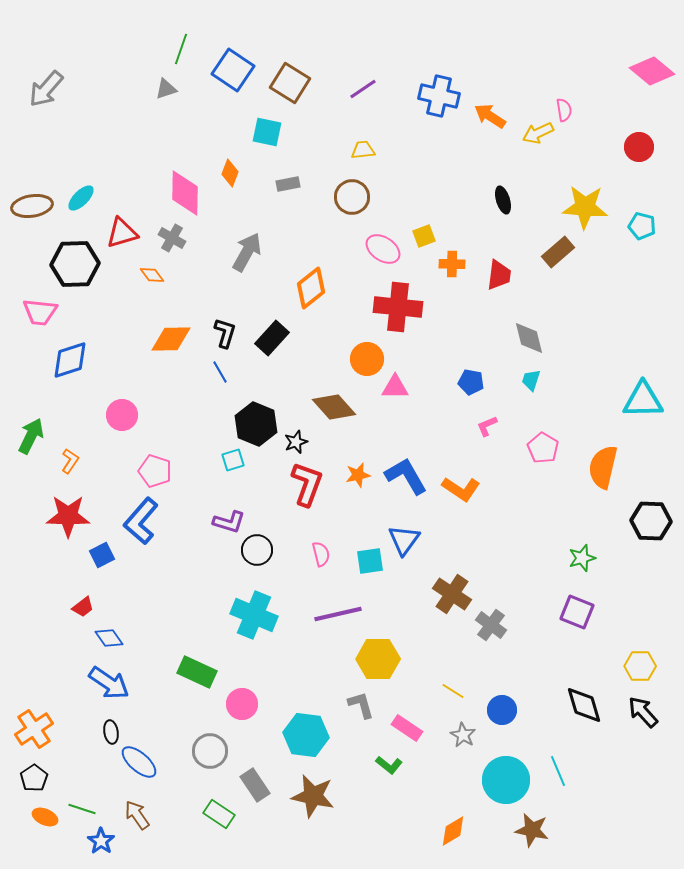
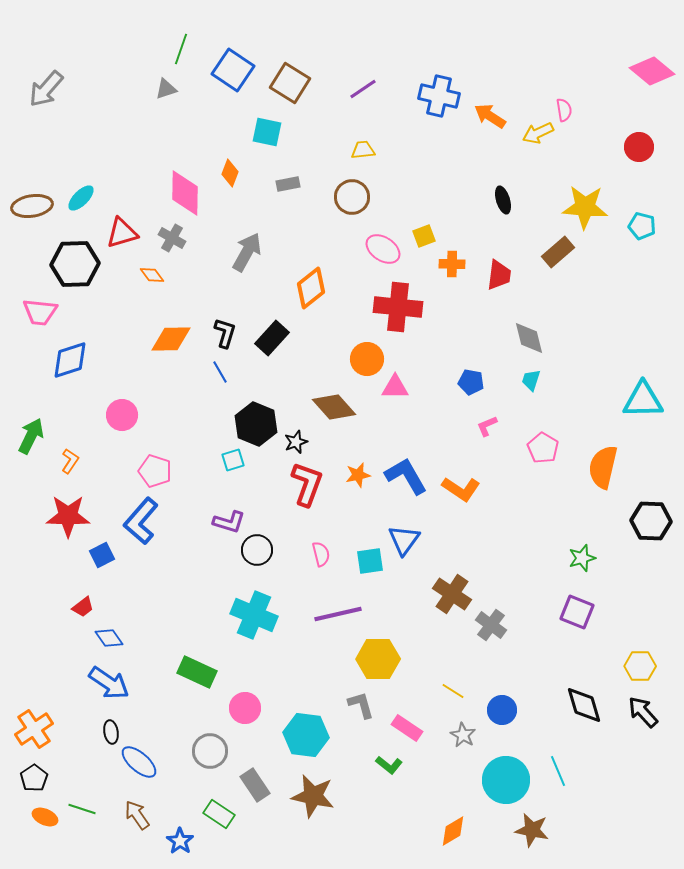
pink circle at (242, 704): moved 3 px right, 4 px down
blue star at (101, 841): moved 79 px right
